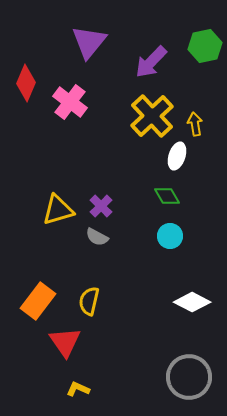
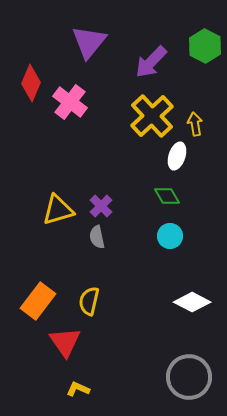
green hexagon: rotated 20 degrees counterclockwise
red diamond: moved 5 px right
gray semicircle: rotated 50 degrees clockwise
